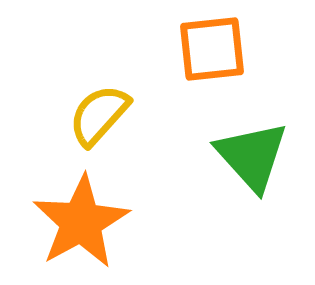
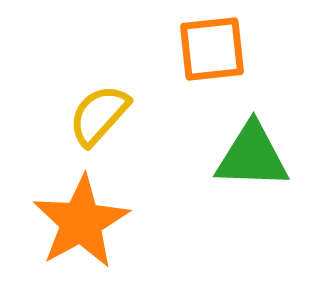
green triangle: rotated 46 degrees counterclockwise
